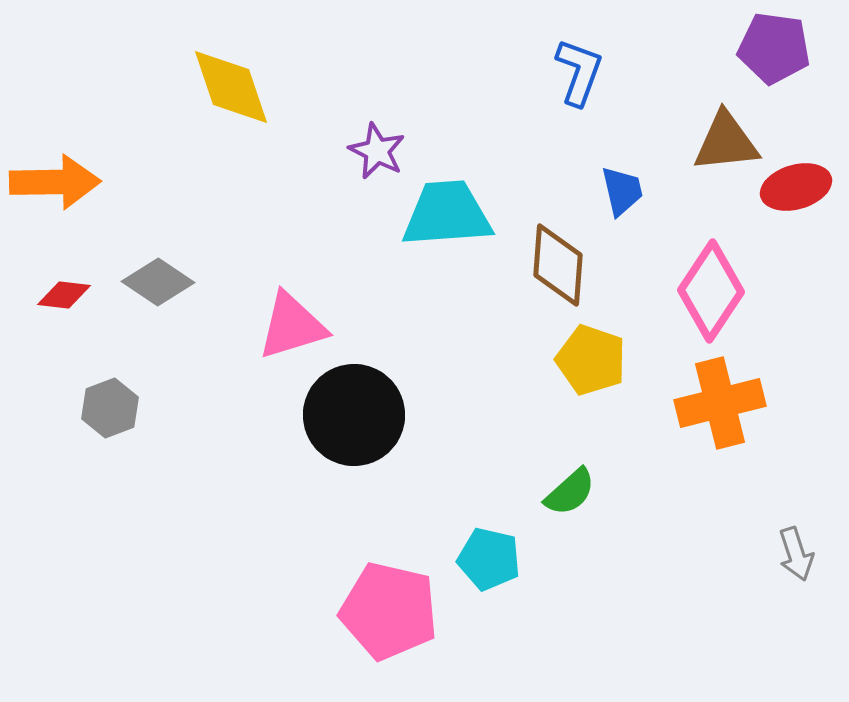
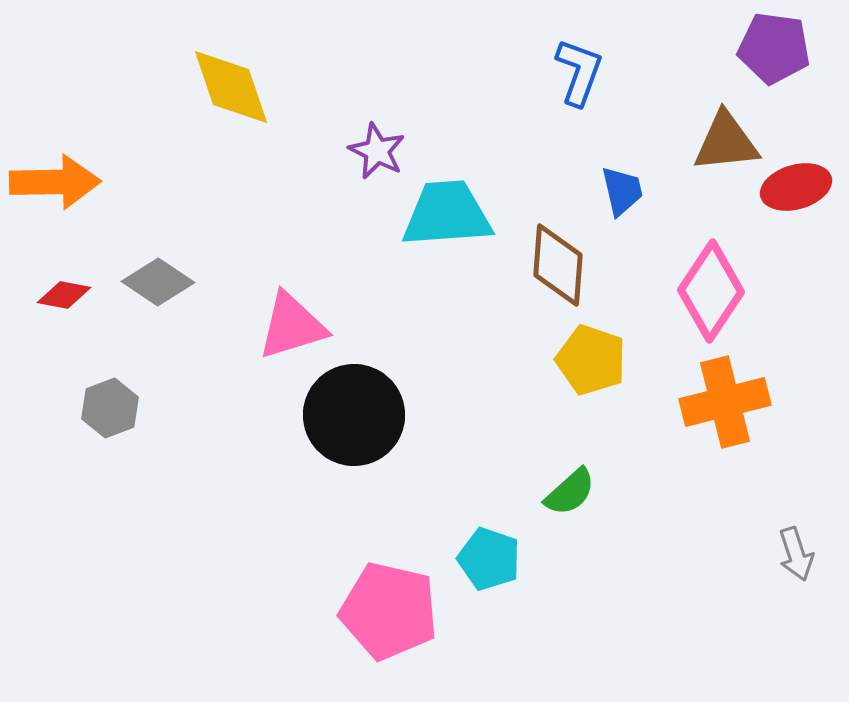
red diamond: rotated 4 degrees clockwise
orange cross: moved 5 px right, 1 px up
cyan pentagon: rotated 6 degrees clockwise
